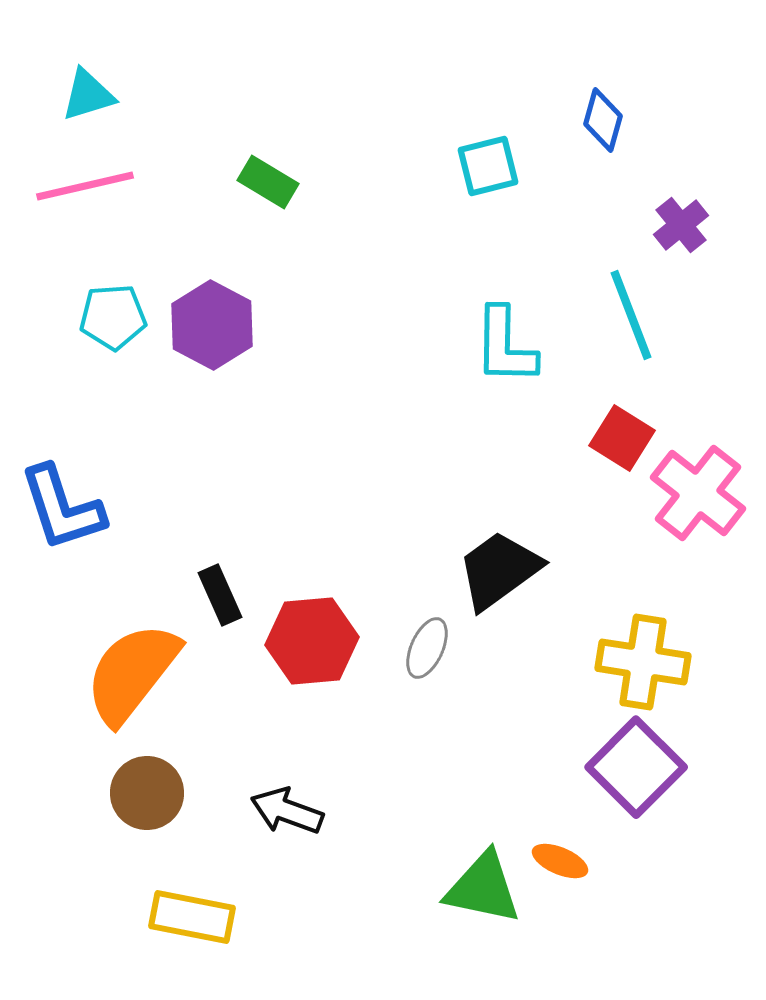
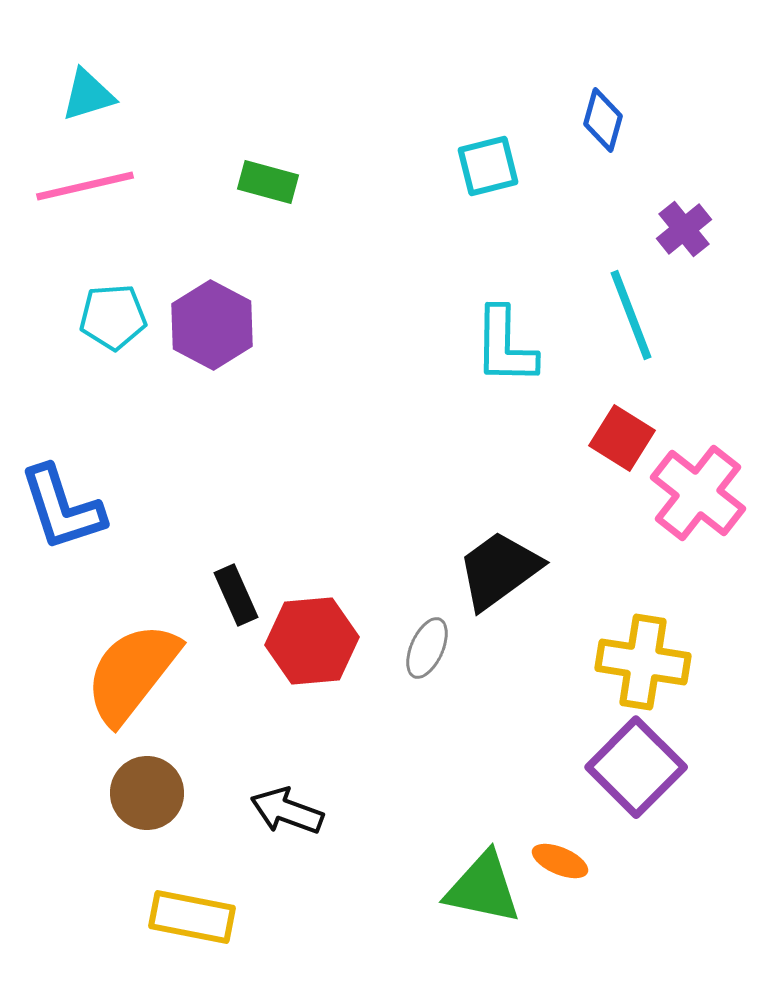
green rectangle: rotated 16 degrees counterclockwise
purple cross: moved 3 px right, 4 px down
black rectangle: moved 16 px right
